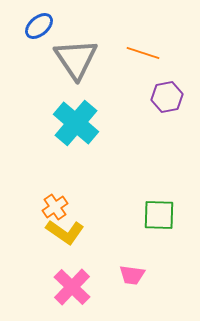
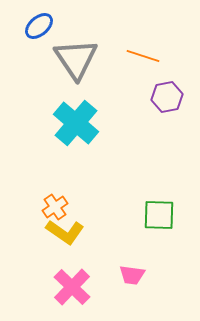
orange line: moved 3 px down
